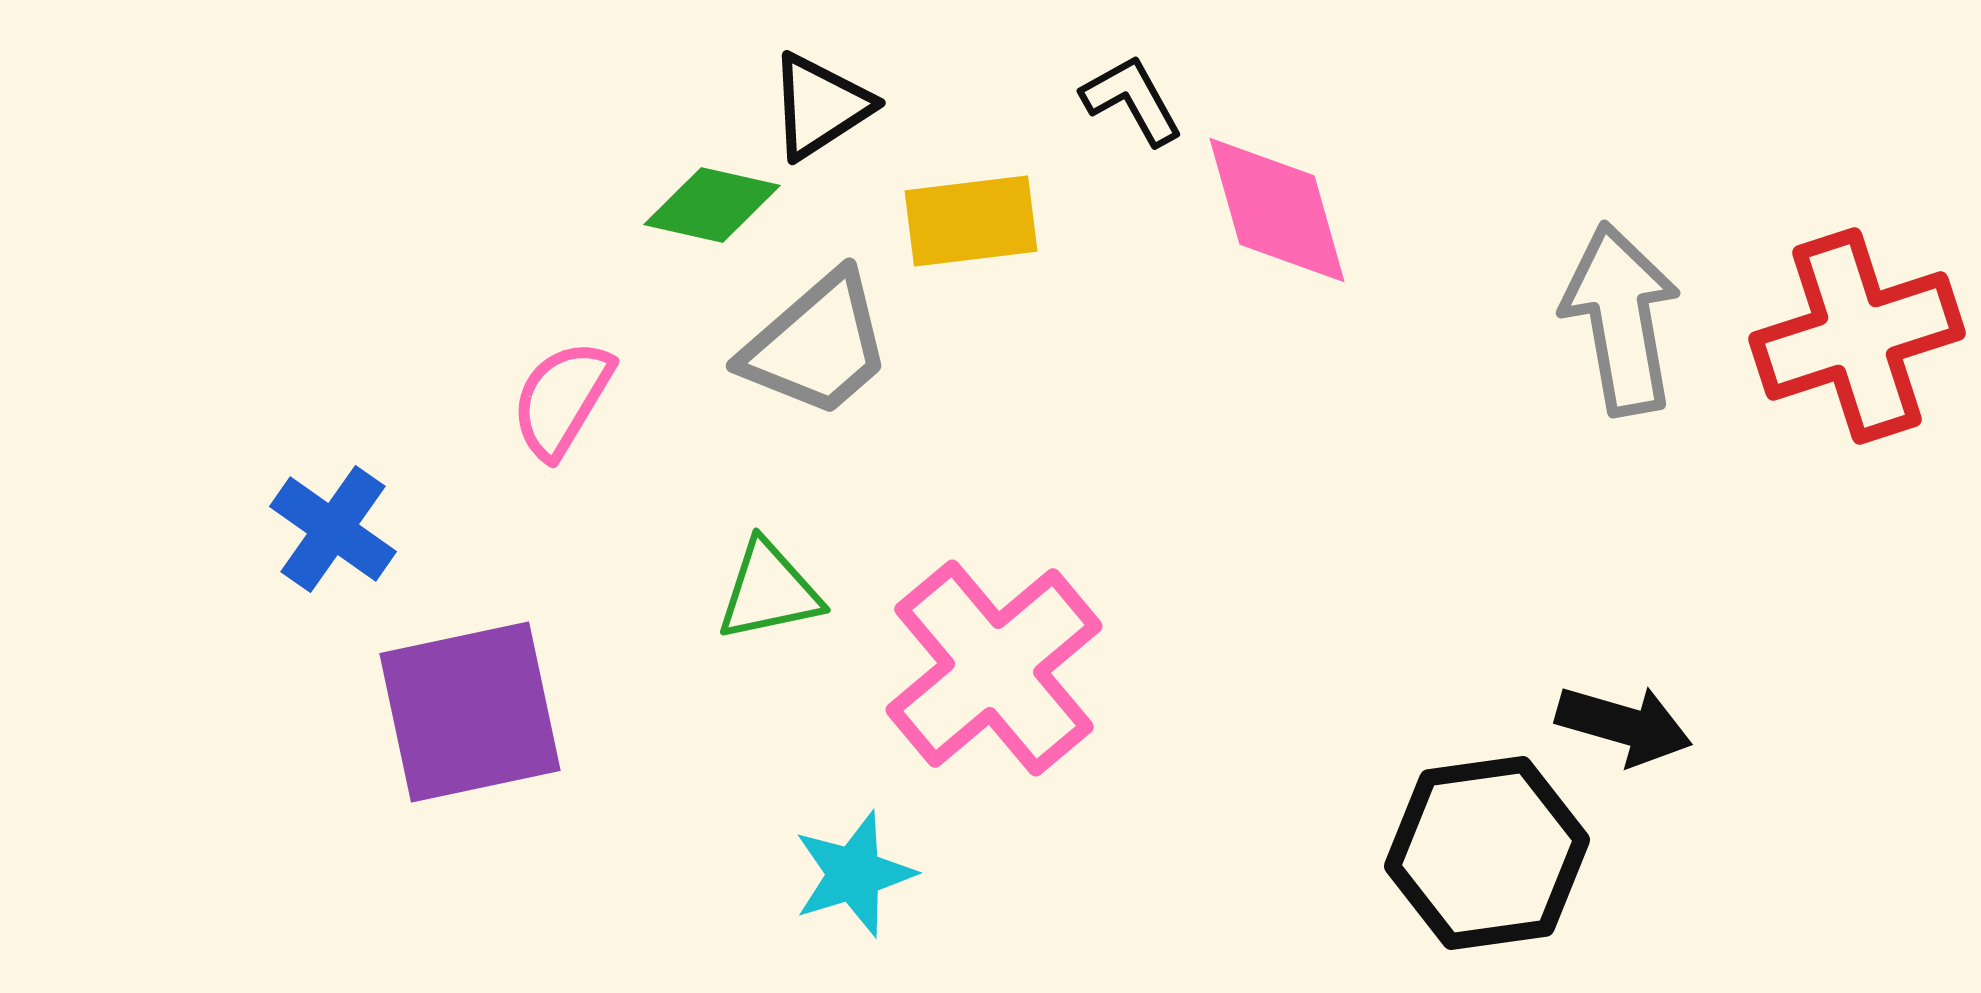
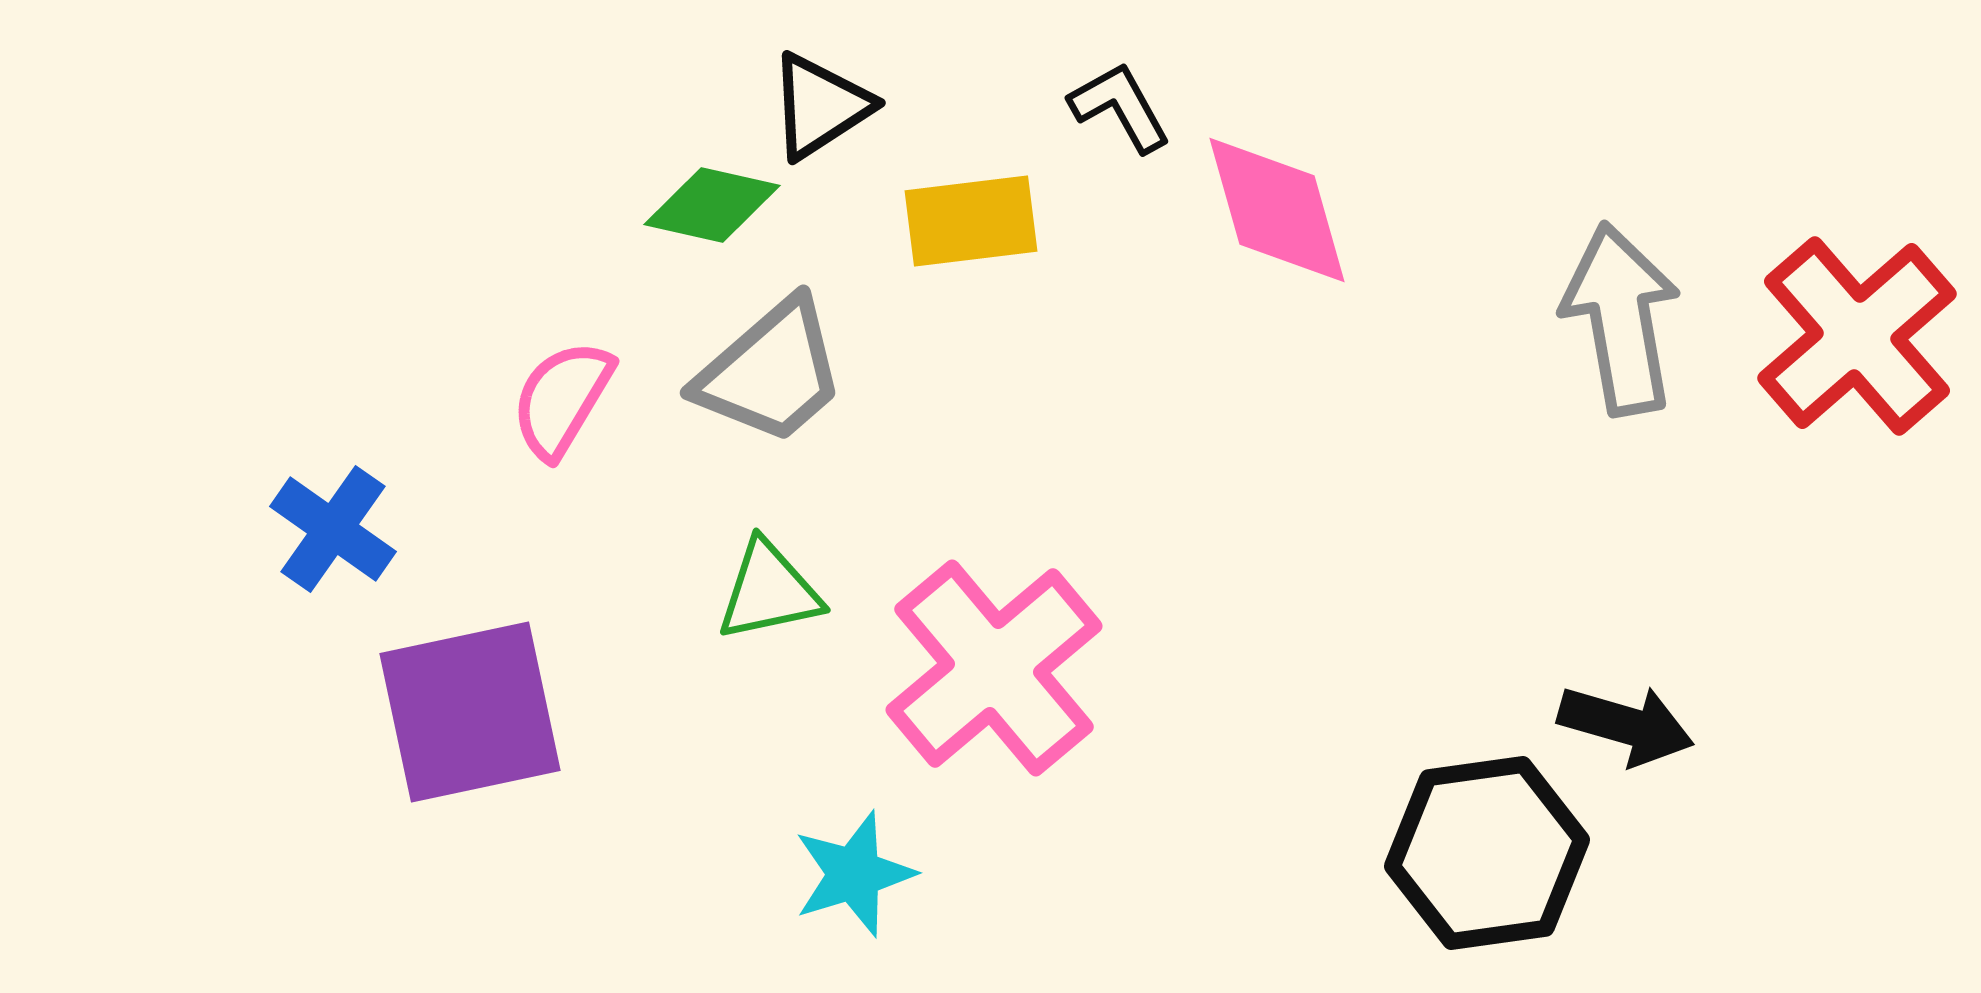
black L-shape: moved 12 px left, 7 px down
red cross: rotated 23 degrees counterclockwise
gray trapezoid: moved 46 px left, 27 px down
black arrow: moved 2 px right
